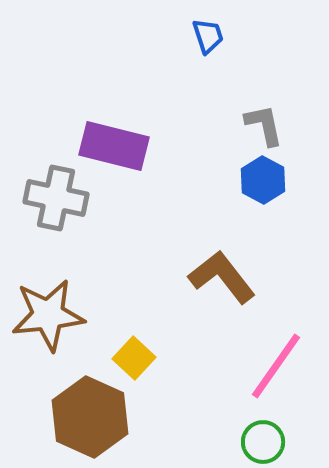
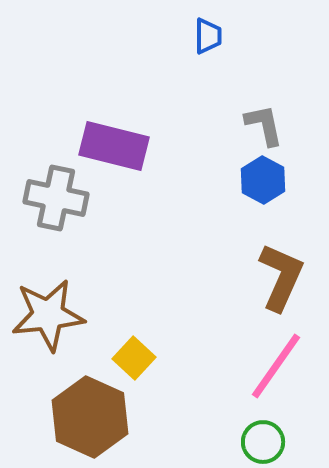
blue trapezoid: rotated 18 degrees clockwise
brown L-shape: moved 59 px right; rotated 62 degrees clockwise
